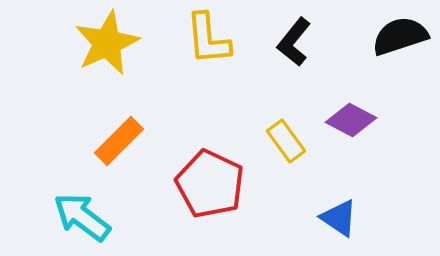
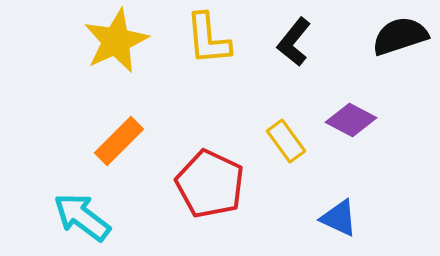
yellow star: moved 9 px right, 2 px up
blue triangle: rotated 9 degrees counterclockwise
